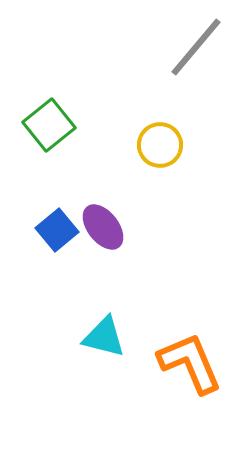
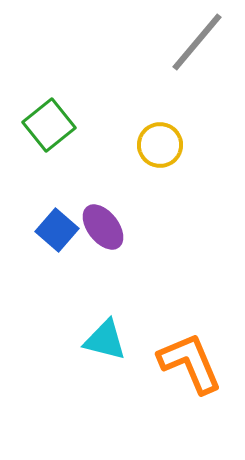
gray line: moved 1 px right, 5 px up
blue square: rotated 9 degrees counterclockwise
cyan triangle: moved 1 px right, 3 px down
